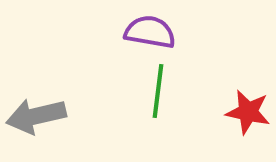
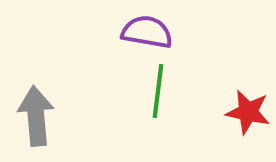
purple semicircle: moved 3 px left
gray arrow: rotated 98 degrees clockwise
